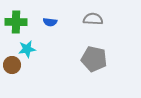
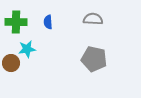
blue semicircle: moved 2 px left; rotated 80 degrees clockwise
brown circle: moved 1 px left, 2 px up
